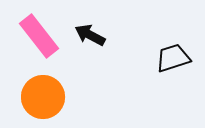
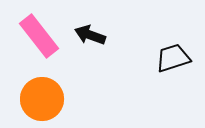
black arrow: rotated 8 degrees counterclockwise
orange circle: moved 1 px left, 2 px down
